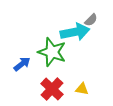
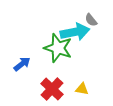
gray semicircle: rotated 96 degrees clockwise
green star: moved 6 px right, 4 px up
